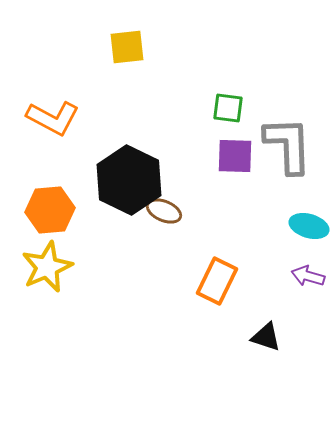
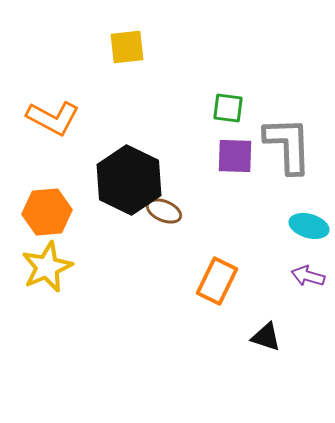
orange hexagon: moved 3 px left, 2 px down
